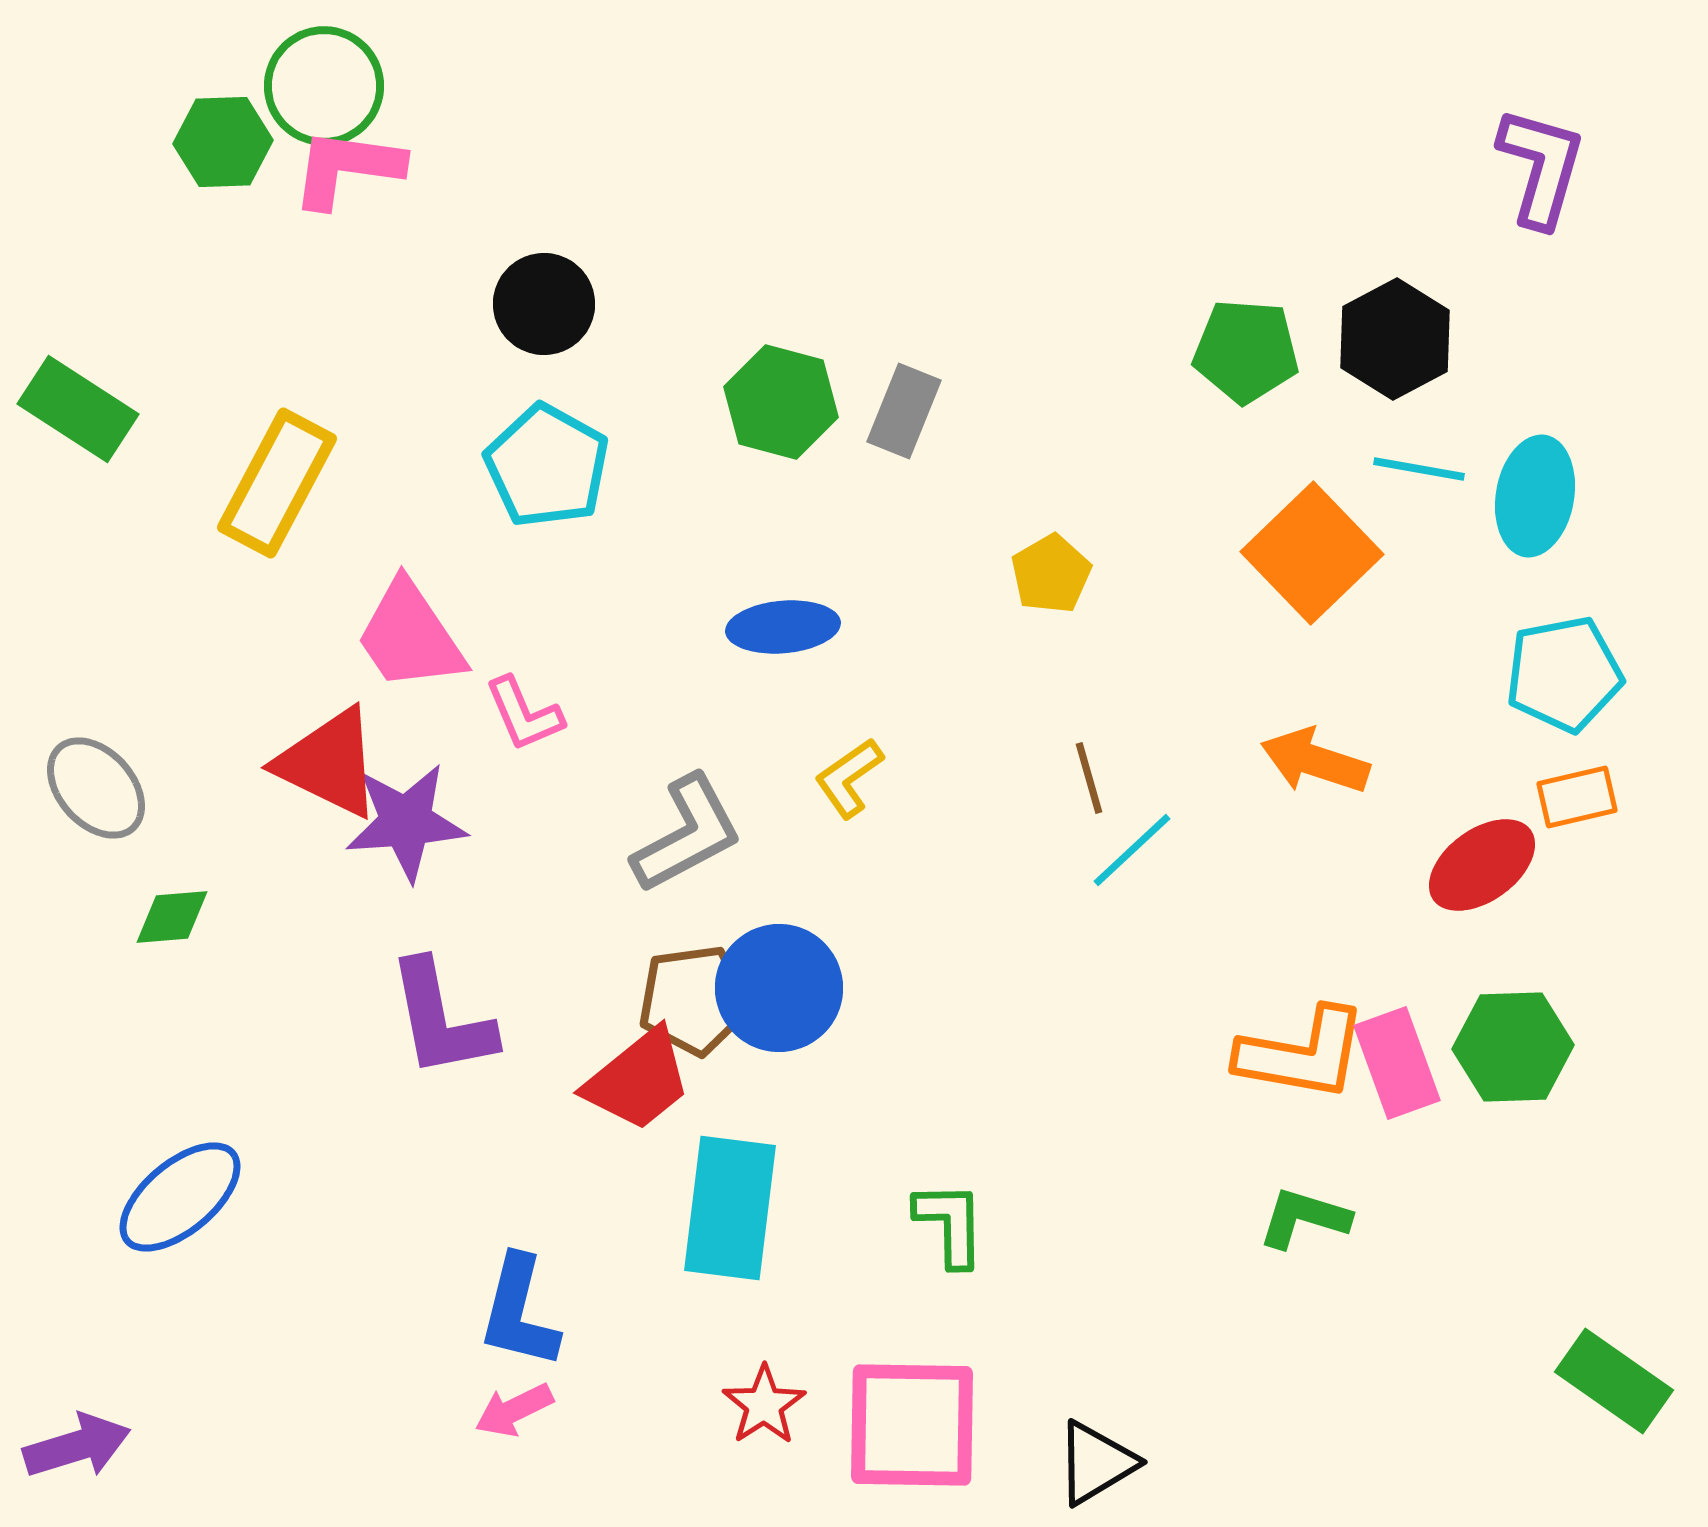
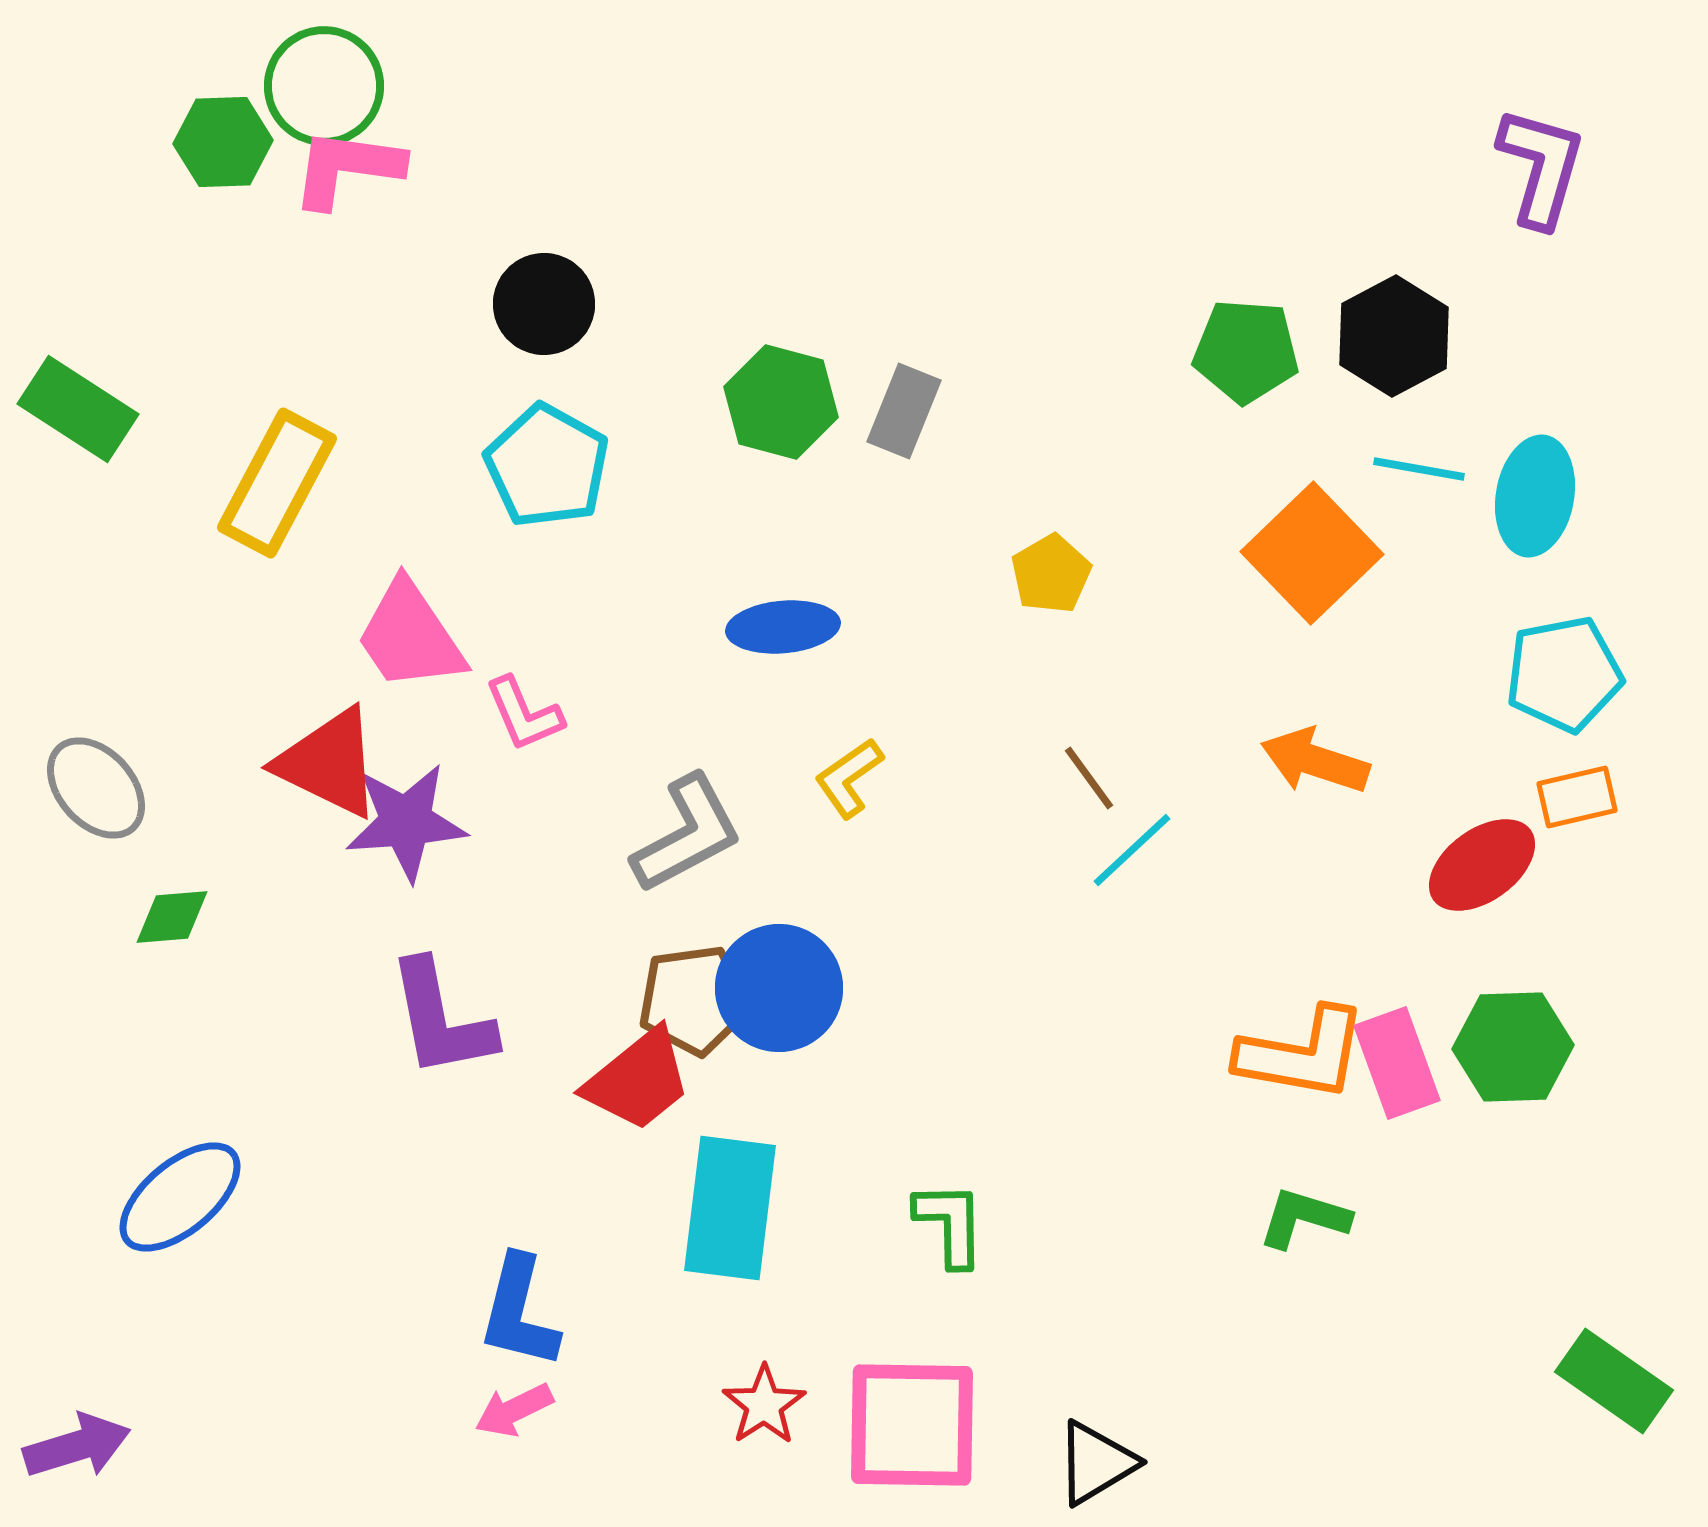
black hexagon at (1395, 339): moved 1 px left, 3 px up
brown line at (1089, 778): rotated 20 degrees counterclockwise
